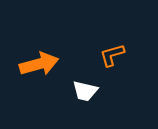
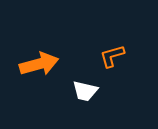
orange L-shape: moved 1 px down
